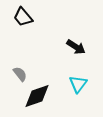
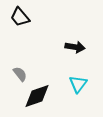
black trapezoid: moved 3 px left
black arrow: moved 1 px left; rotated 24 degrees counterclockwise
